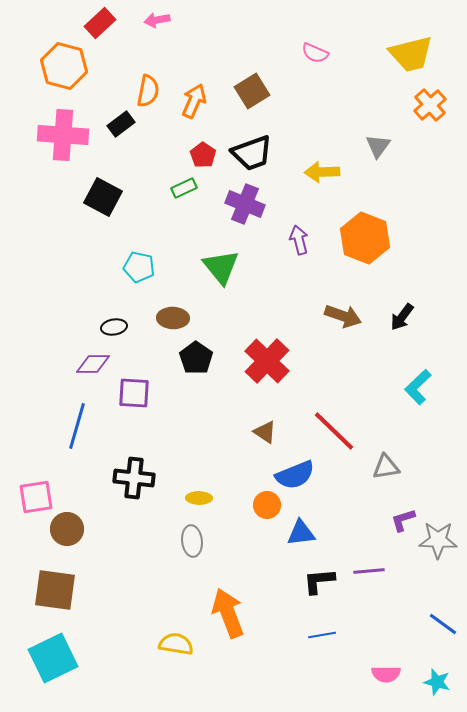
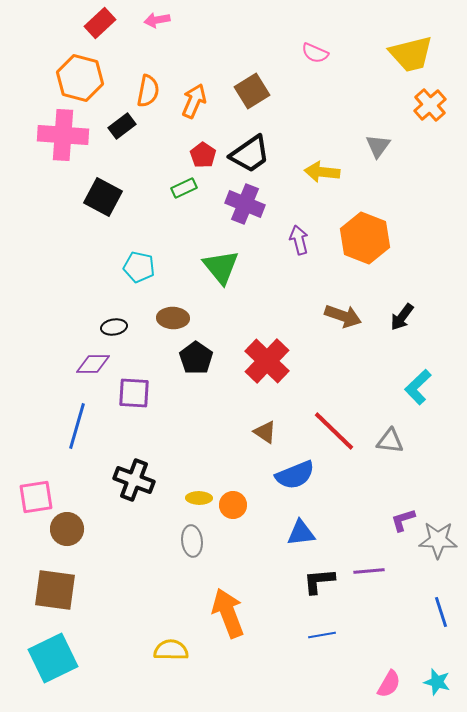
orange hexagon at (64, 66): moved 16 px right, 12 px down
black rectangle at (121, 124): moved 1 px right, 2 px down
black trapezoid at (252, 153): moved 2 px left, 1 px down; rotated 15 degrees counterclockwise
yellow arrow at (322, 172): rotated 8 degrees clockwise
gray triangle at (386, 467): moved 4 px right, 26 px up; rotated 16 degrees clockwise
black cross at (134, 478): moved 2 px down; rotated 15 degrees clockwise
orange circle at (267, 505): moved 34 px left
blue line at (443, 624): moved 2 px left, 12 px up; rotated 36 degrees clockwise
yellow semicircle at (176, 644): moved 5 px left, 6 px down; rotated 8 degrees counterclockwise
pink semicircle at (386, 674): moved 3 px right, 10 px down; rotated 60 degrees counterclockwise
